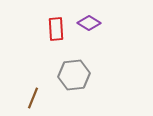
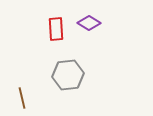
gray hexagon: moved 6 px left
brown line: moved 11 px left; rotated 35 degrees counterclockwise
